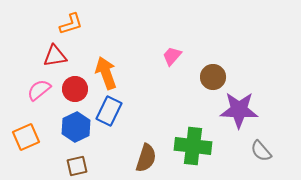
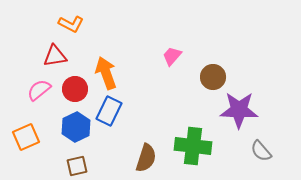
orange L-shape: rotated 45 degrees clockwise
